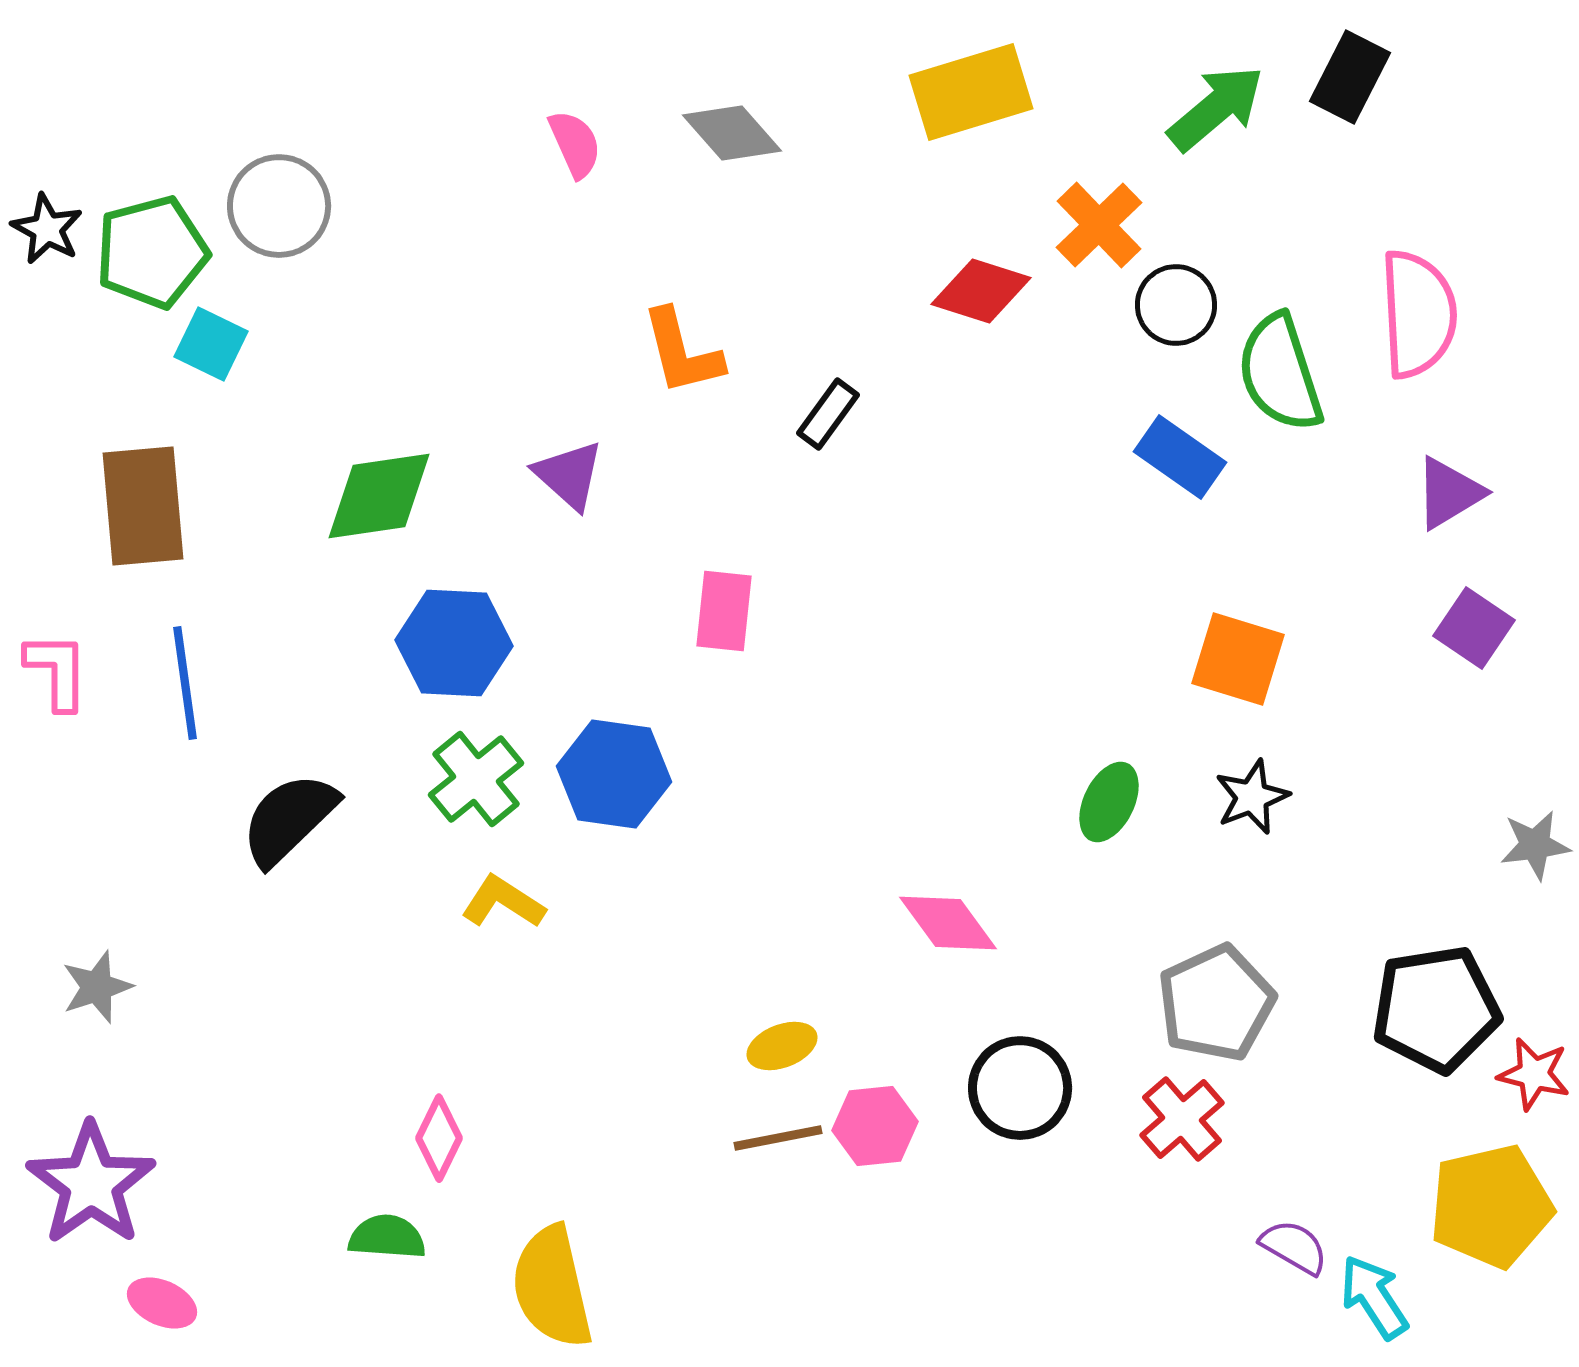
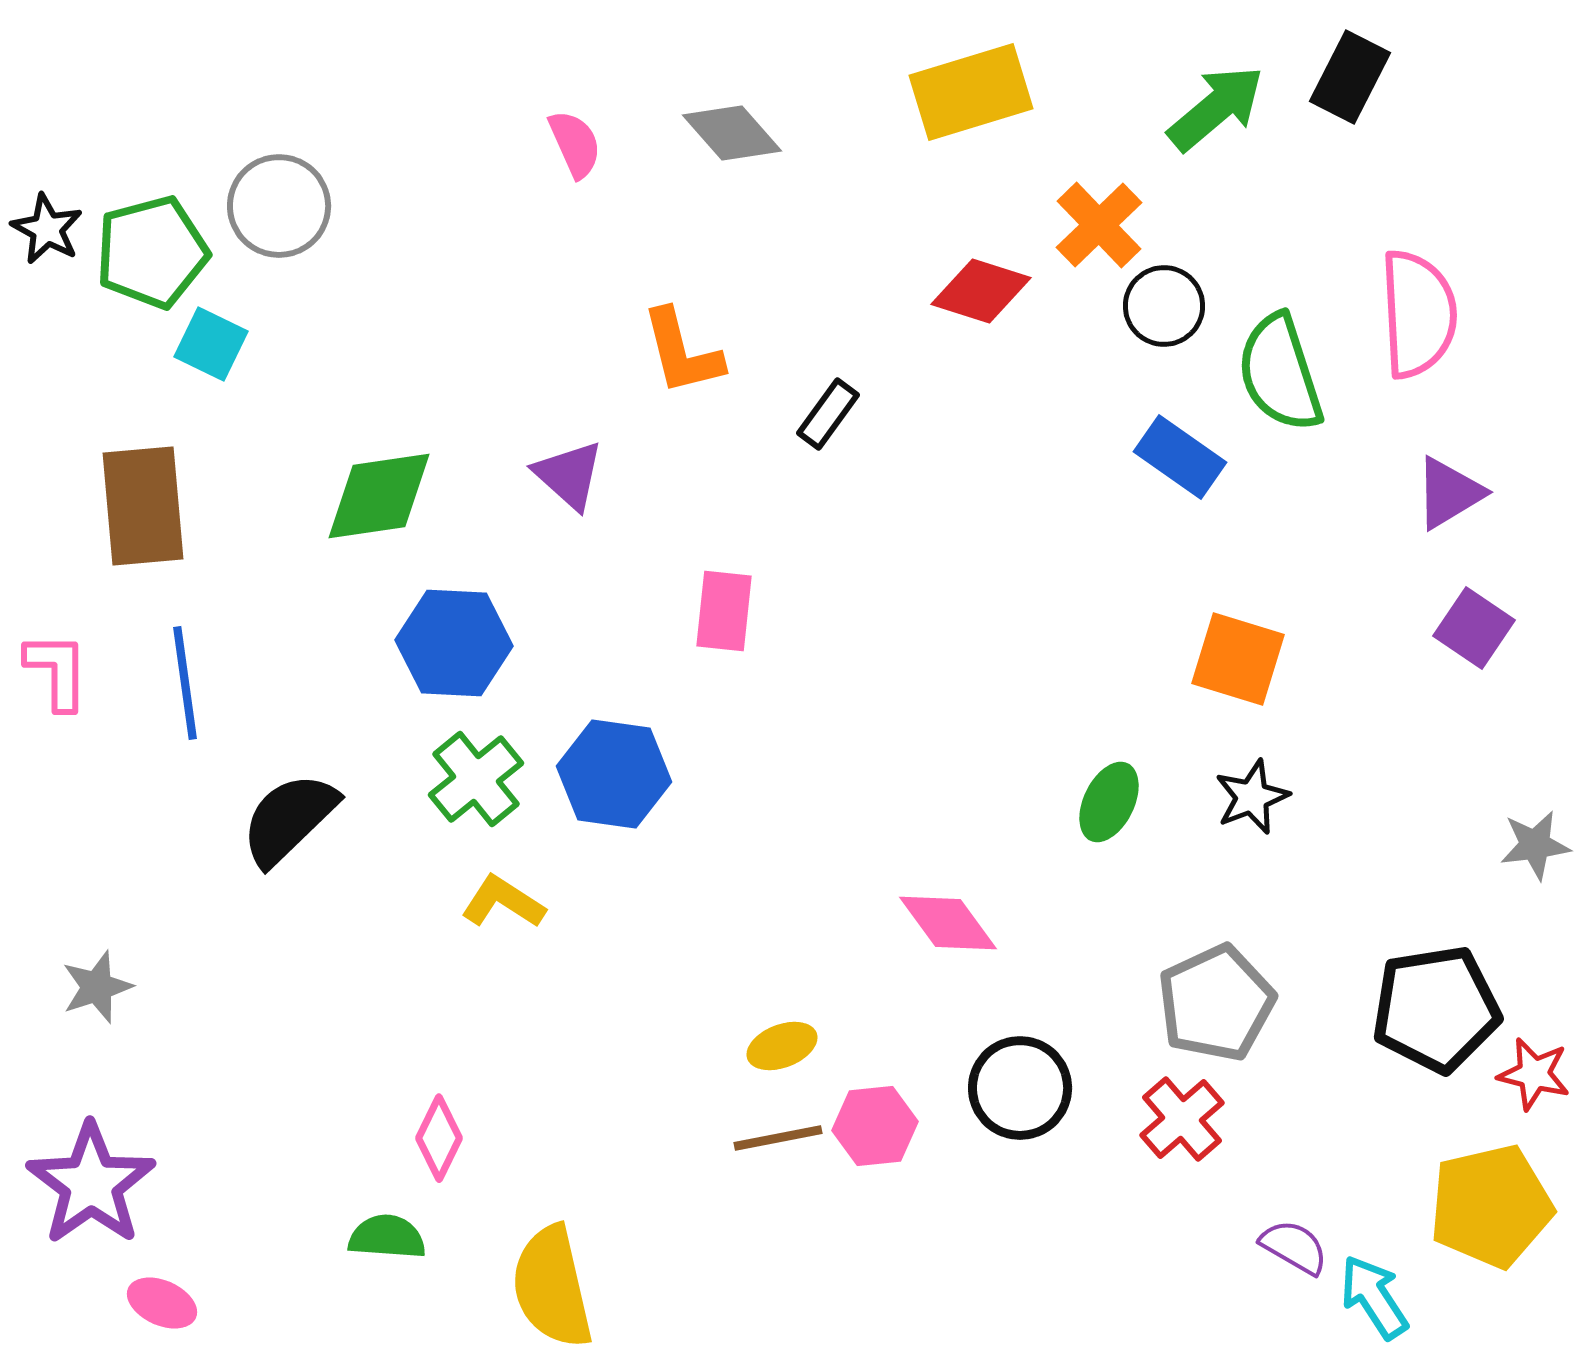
black circle at (1176, 305): moved 12 px left, 1 px down
